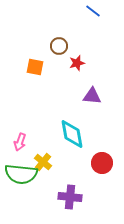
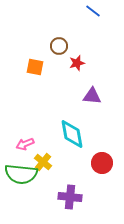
pink arrow: moved 5 px right, 2 px down; rotated 48 degrees clockwise
